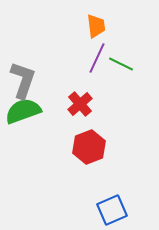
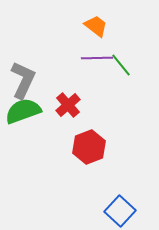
orange trapezoid: rotated 45 degrees counterclockwise
purple line: rotated 64 degrees clockwise
green line: moved 1 px down; rotated 25 degrees clockwise
gray L-shape: rotated 6 degrees clockwise
red cross: moved 12 px left, 1 px down
blue square: moved 8 px right, 1 px down; rotated 24 degrees counterclockwise
